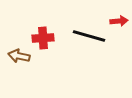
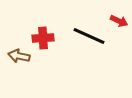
red arrow: rotated 30 degrees clockwise
black line: rotated 8 degrees clockwise
